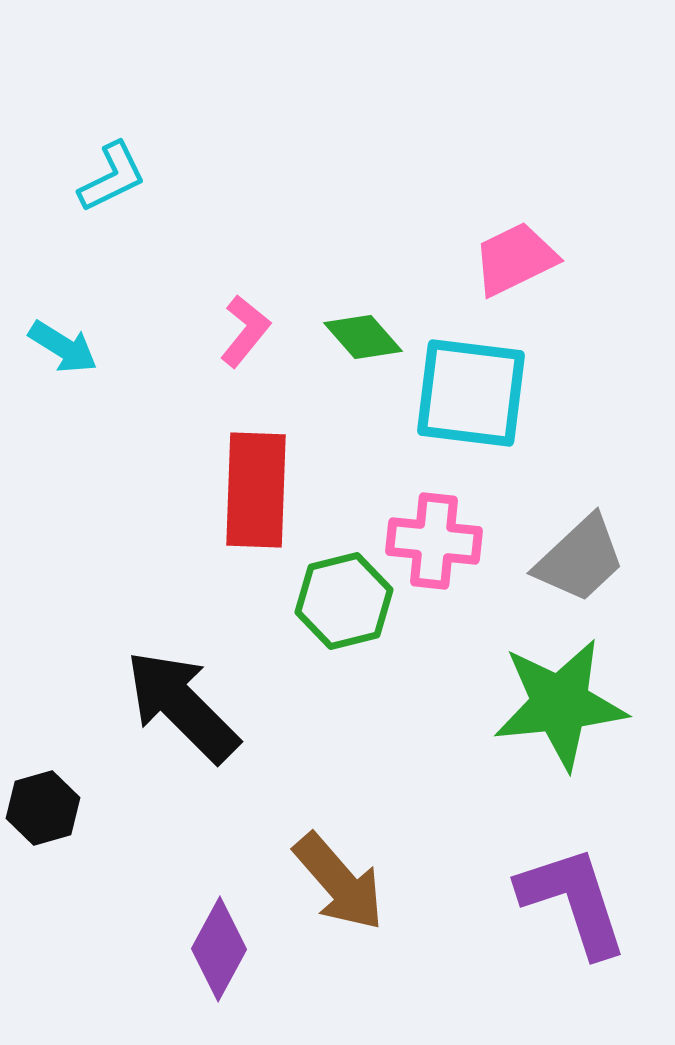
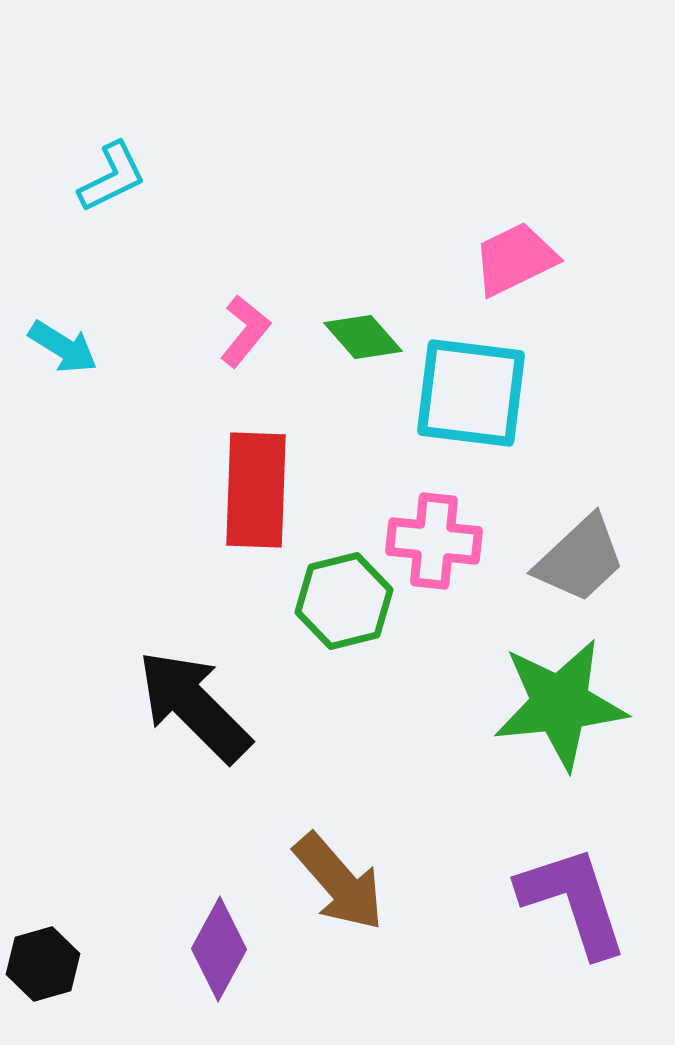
black arrow: moved 12 px right
black hexagon: moved 156 px down
